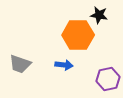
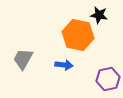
orange hexagon: rotated 12 degrees clockwise
gray trapezoid: moved 3 px right, 5 px up; rotated 100 degrees clockwise
